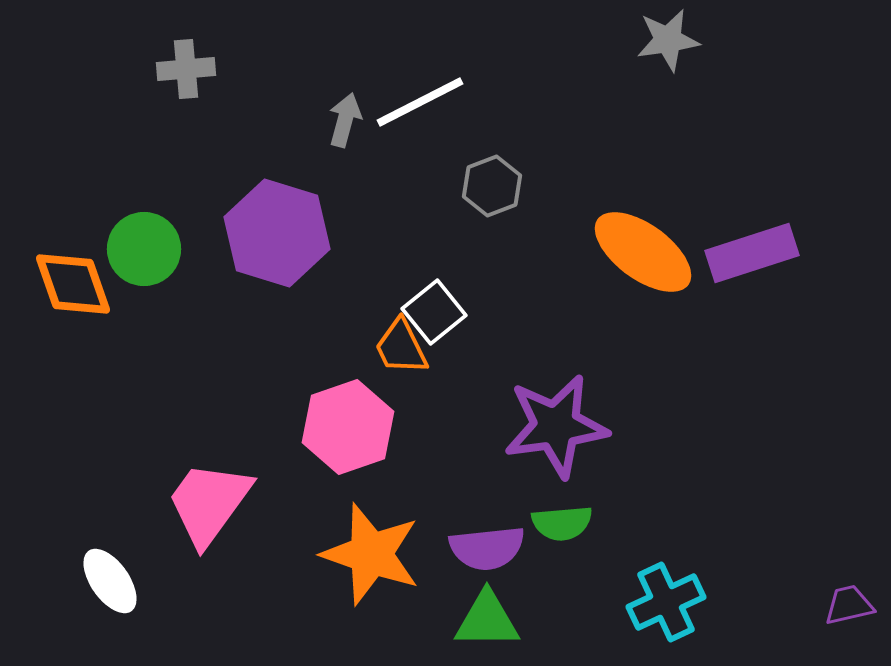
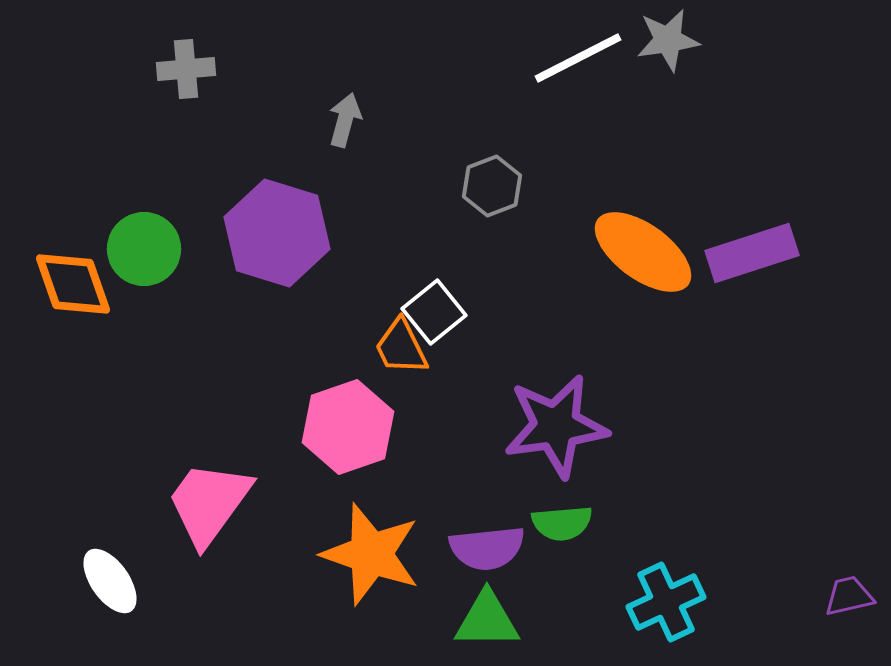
white line: moved 158 px right, 44 px up
purple trapezoid: moved 9 px up
